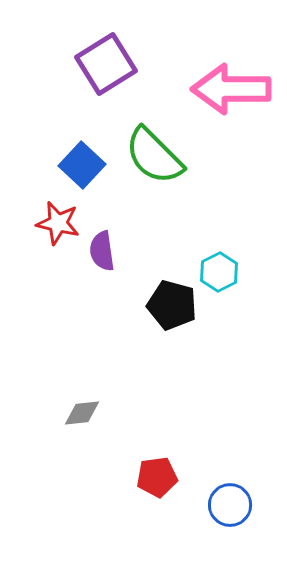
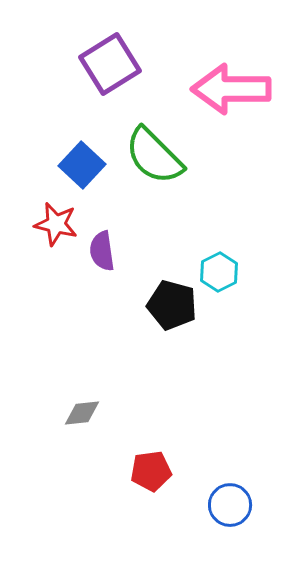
purple square: moved 4 px right
red star: moved 2 px left, 1 px down
red pentagon: moved 6 px left, 6 px up
